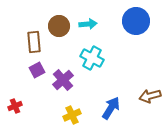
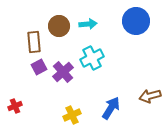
cyan cross: rotated 35 degrees clockwise
purple square: moved 2 px right, 3 px up
purple cross: moved 8 px up
